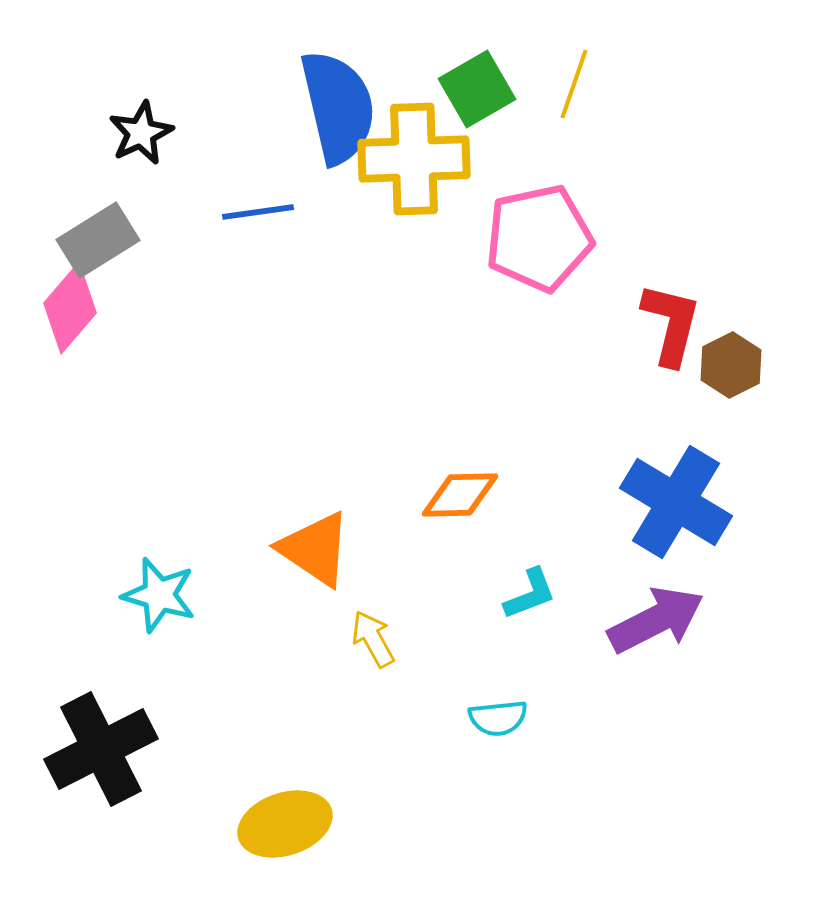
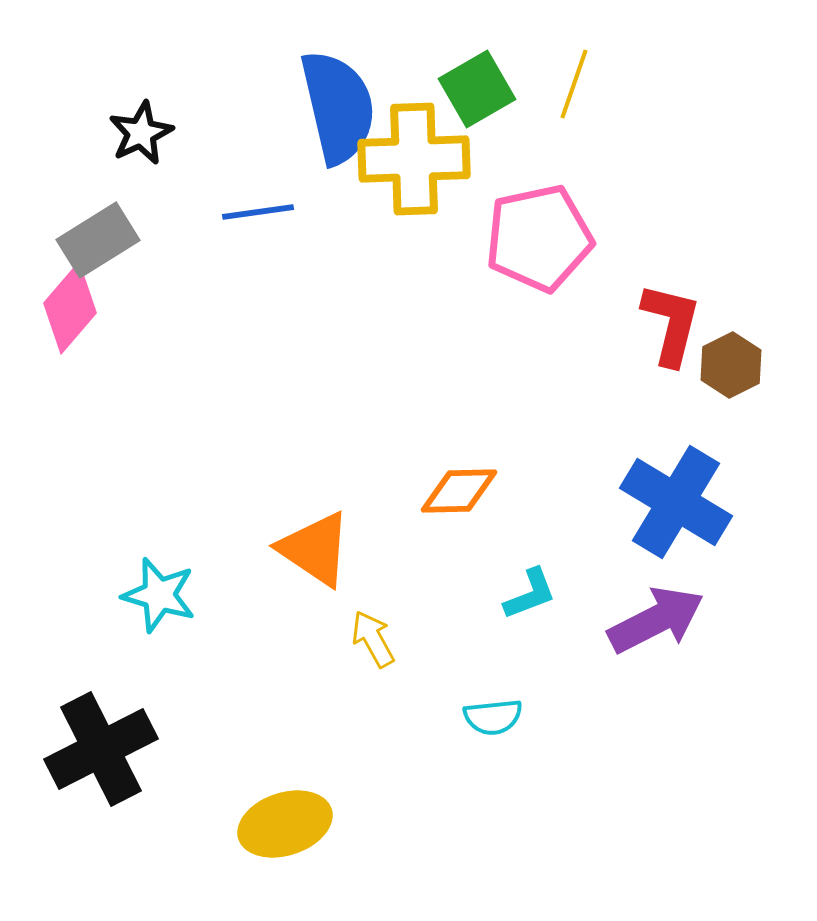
orange diamond: moved 1 px left, 4 px up
cyan semicircle: moved 5 px left, 1 px up
